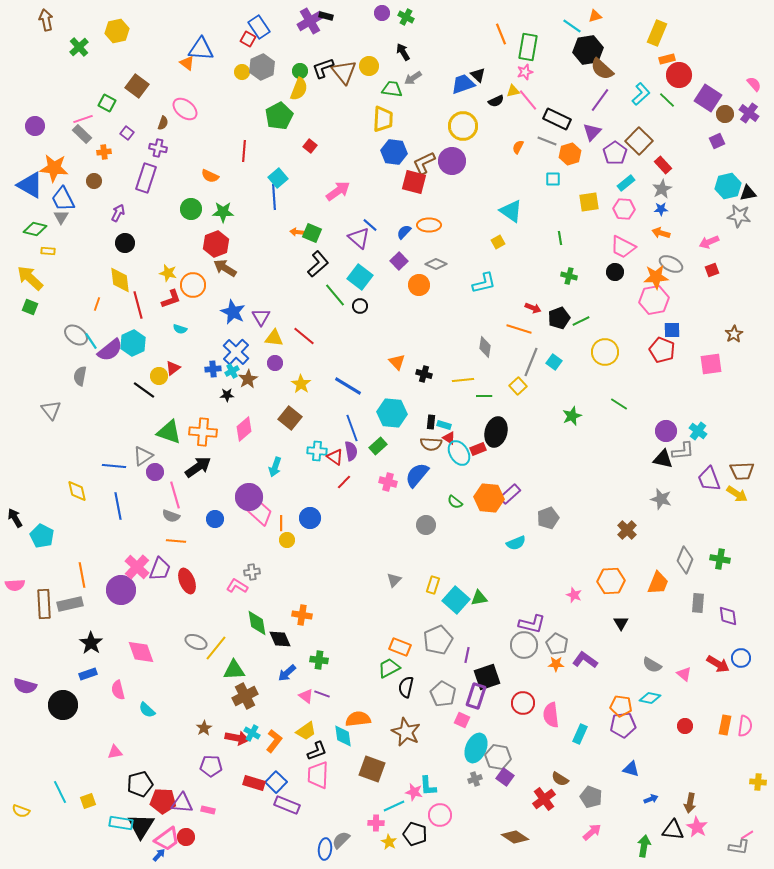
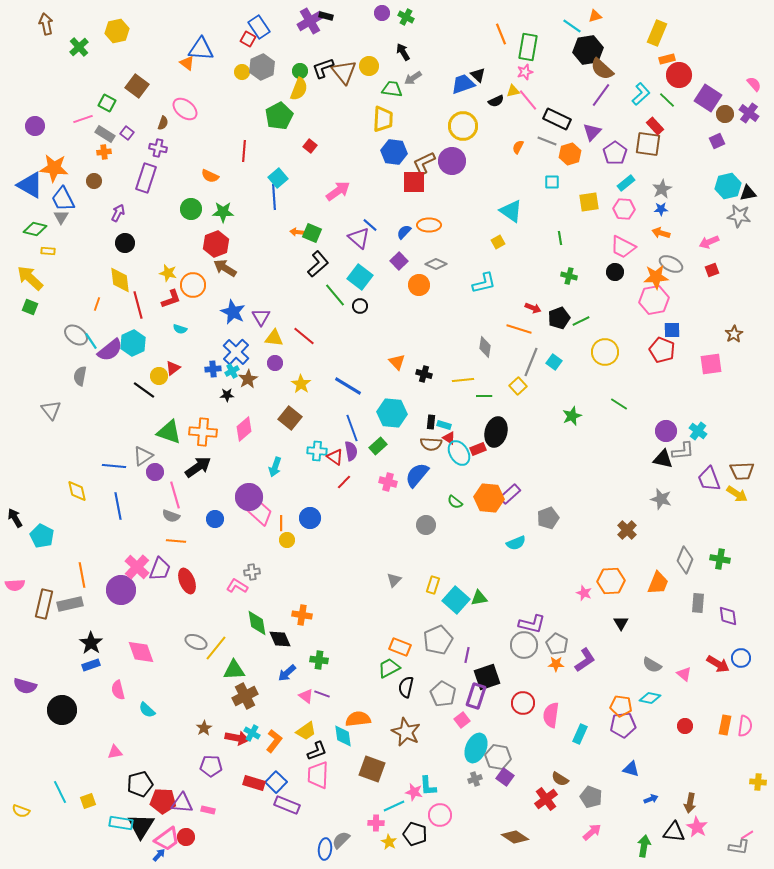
brown arrow at (46, 20): moved 4 px down
purple line at (600, 100): moved 1 px right, 5 px up
gray rectangle at (82, 134): moved 23 px right; rotated 12 degrees counterclockwise
brown square at (639, 141): moved 9 px right, 3 px down; rotated 36 degrees counterclockwise
red rectangle at (663, 165): moved 8 px left, 39 px up
cyan square at (553, 179): moved 1 px left, 3 px down
red square at (414, 182): rotated 15 degrees counterclockwise
pink star at (574, 595): moved 10 px right, 2 px up
brown rectangle at (44, 604): rotated 16 degrees clockwise
purple L-shape at (585, 660): rotated 110 degrees clockwise
blue rectangle at (88, 674): moved 3 px right, 9 px up
black circle at (63, 705): moved 1 px left, 5 px down
pink semicircle at (551, 715): rotated 15 degrees clockwise
pink square at (462, 720): rotated 28 degrees clockwise
red cross at (544, 799): moved 2 px right
black triangle at (673, 830): moved 1 px right, 2 px down
